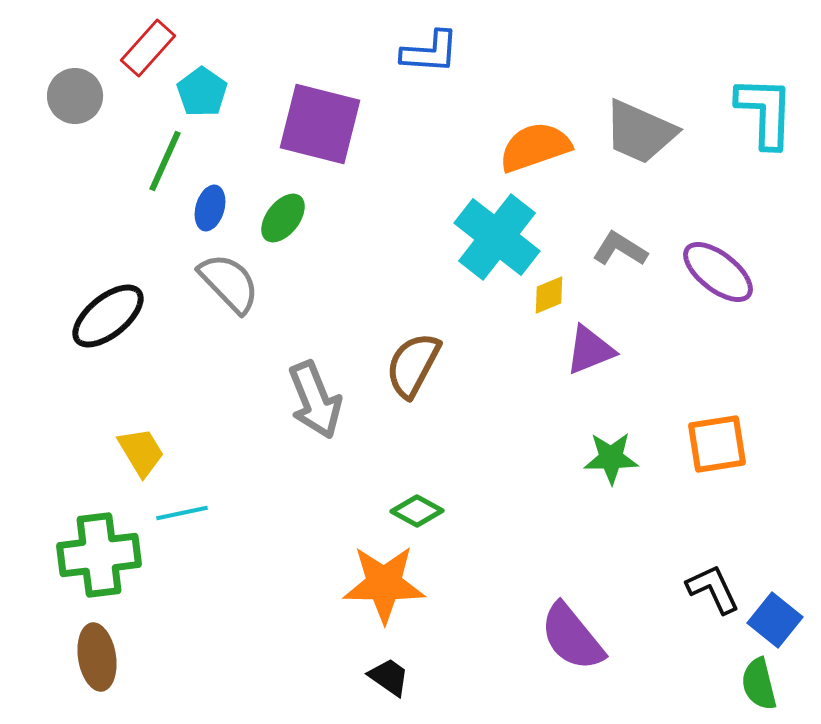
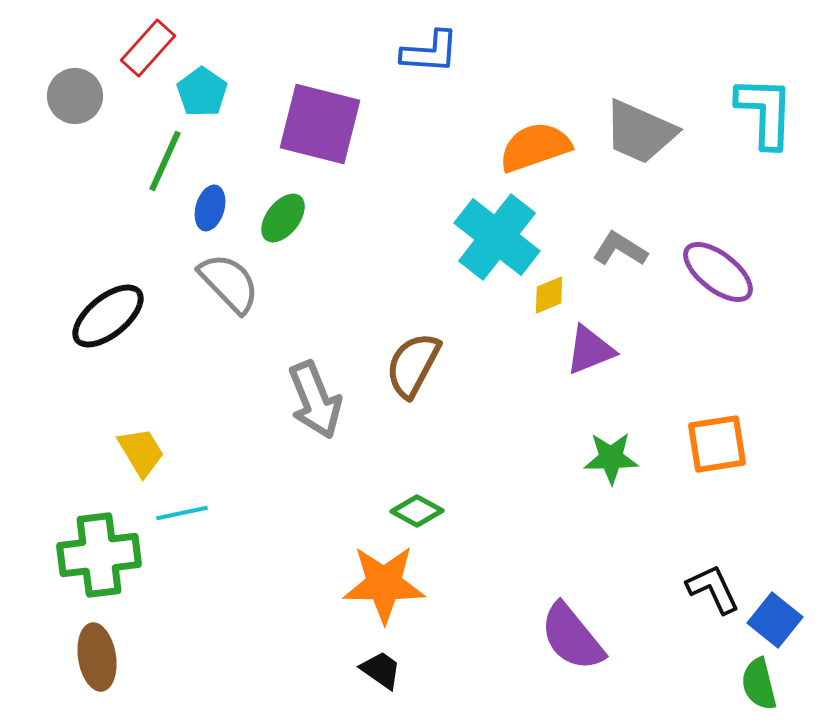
black trapezoid: moved 8 px left, 7 px up
